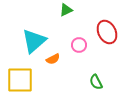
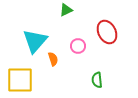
cyan triangle: moved 1 px right; rotated 8 degrees counterclockwise
pink circle: moved 1 px left, 1 px down
orange semicircle: rotated 80 degrees counterclockwise
green semicircle: moved 1 px right, 2 px up; rotated 21 degrees clockwise
